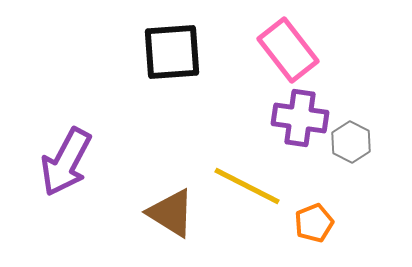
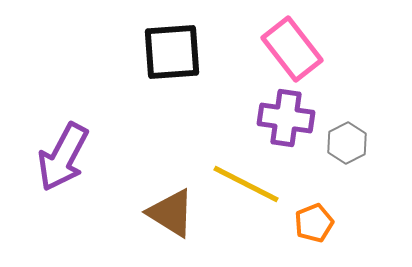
pink rectangle: moved 4 px right, 1 px up
purple cross: moved 14 px left
gray hexagon: moved 4 px left, 1 px down; rotated 6 degrees clockwise
purple arrow: moved 3 px left, 5 px up
yellow line: moved 1 px left, 2 px up
